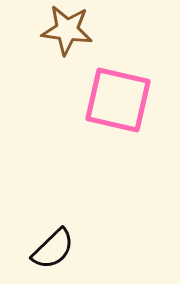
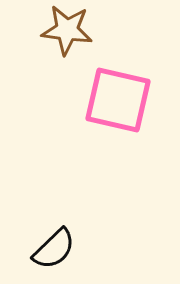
black semicircle: moved 1 px right
